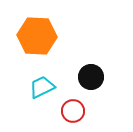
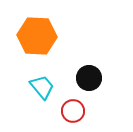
black circle: moved 2 px left, 1 px down
cyan trapezoid: rotated 76 degrees clockwise
